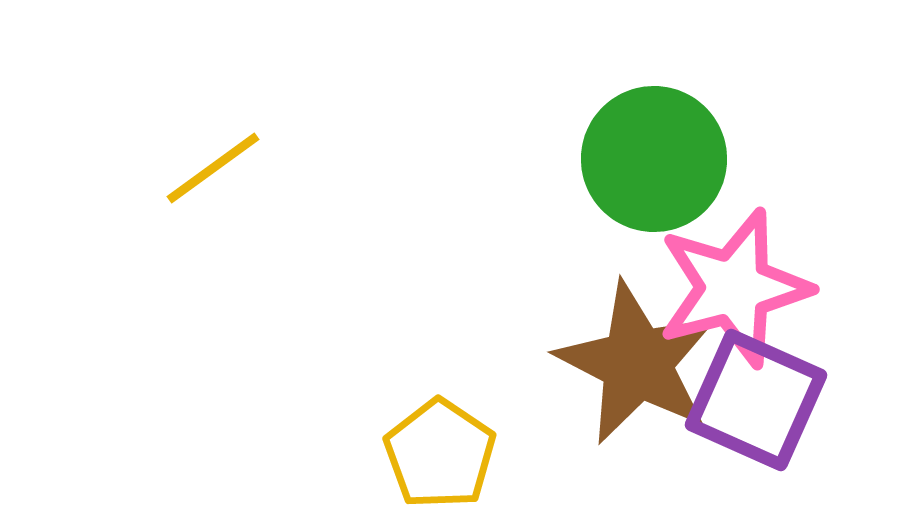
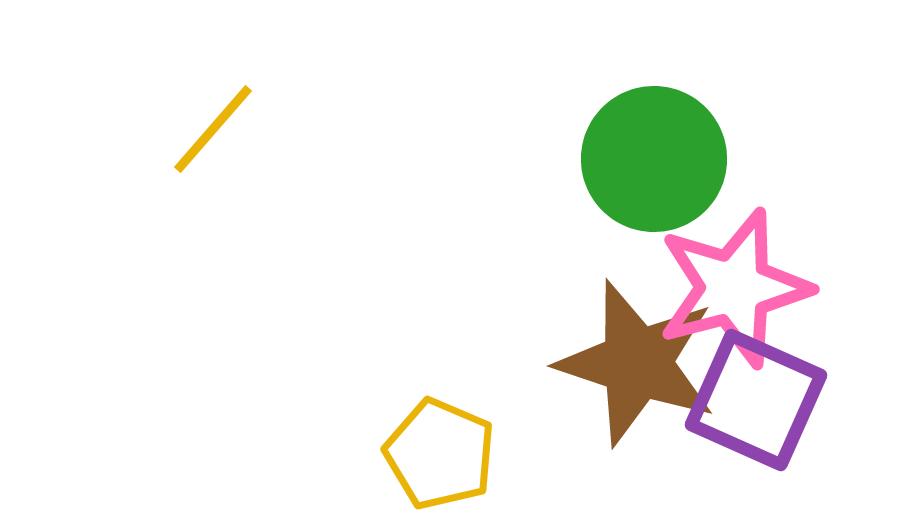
yellow line: moved 39 px up; rotated 13 degrees counterclockwise
brown star: rotated 9 degrees counterclockwise
yellow pentagon: rotated 11 degrees counterclockwise
